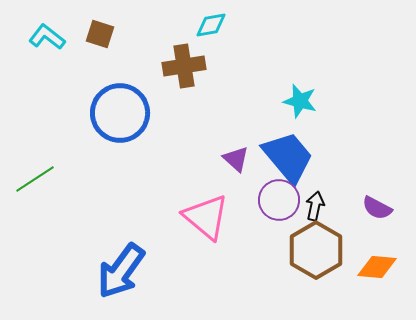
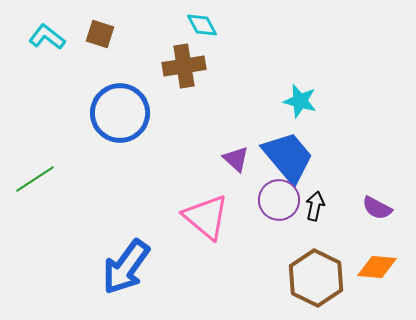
cyan diamond: moved 9 px left; rotated 72 degrees clockwise
brown hexagon: moved 28 px down; rotated 4 degrees counterclockwise
blue arrow: moved 5 px right, 4 px up
